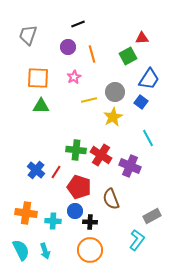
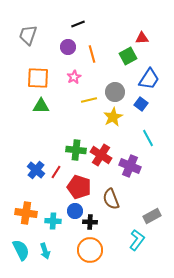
blue square: moved 2 px down
